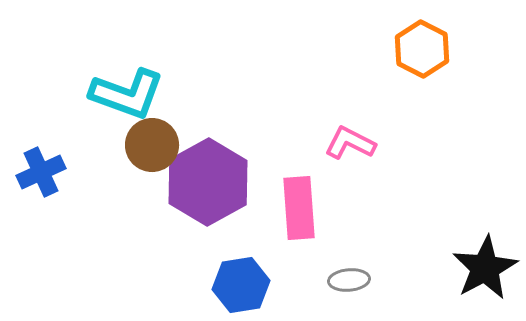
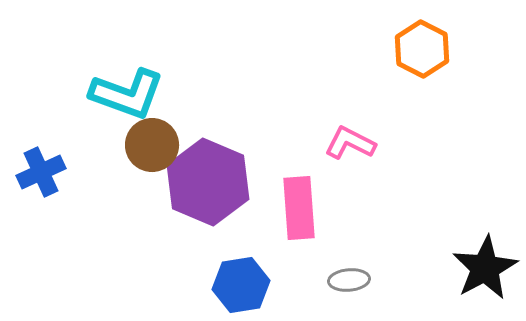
purple hexagon: rotated 8 degrees counterclockwise
